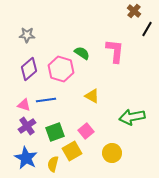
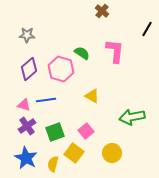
brown cross: moved 32 px left
yellow square: moved 2 px right, 2 px down; rotated 24 degrees counterclockwise
